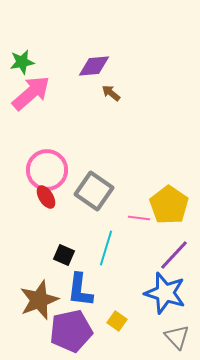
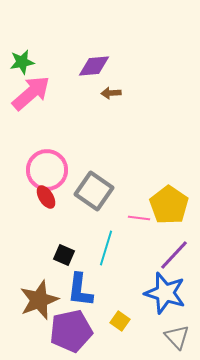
brown arrow: rotated 42 degrees counterclockwise
yellow square: moved 3 px right
